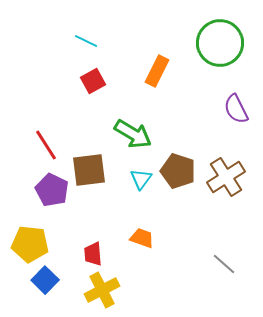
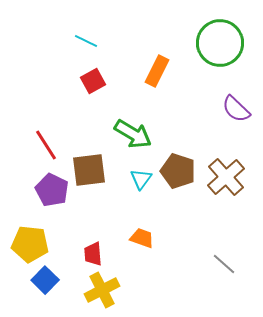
purple semicircle: rotated 20 degrees counterclockwise
brown cross: rotated 9 degrees counterclockwise
